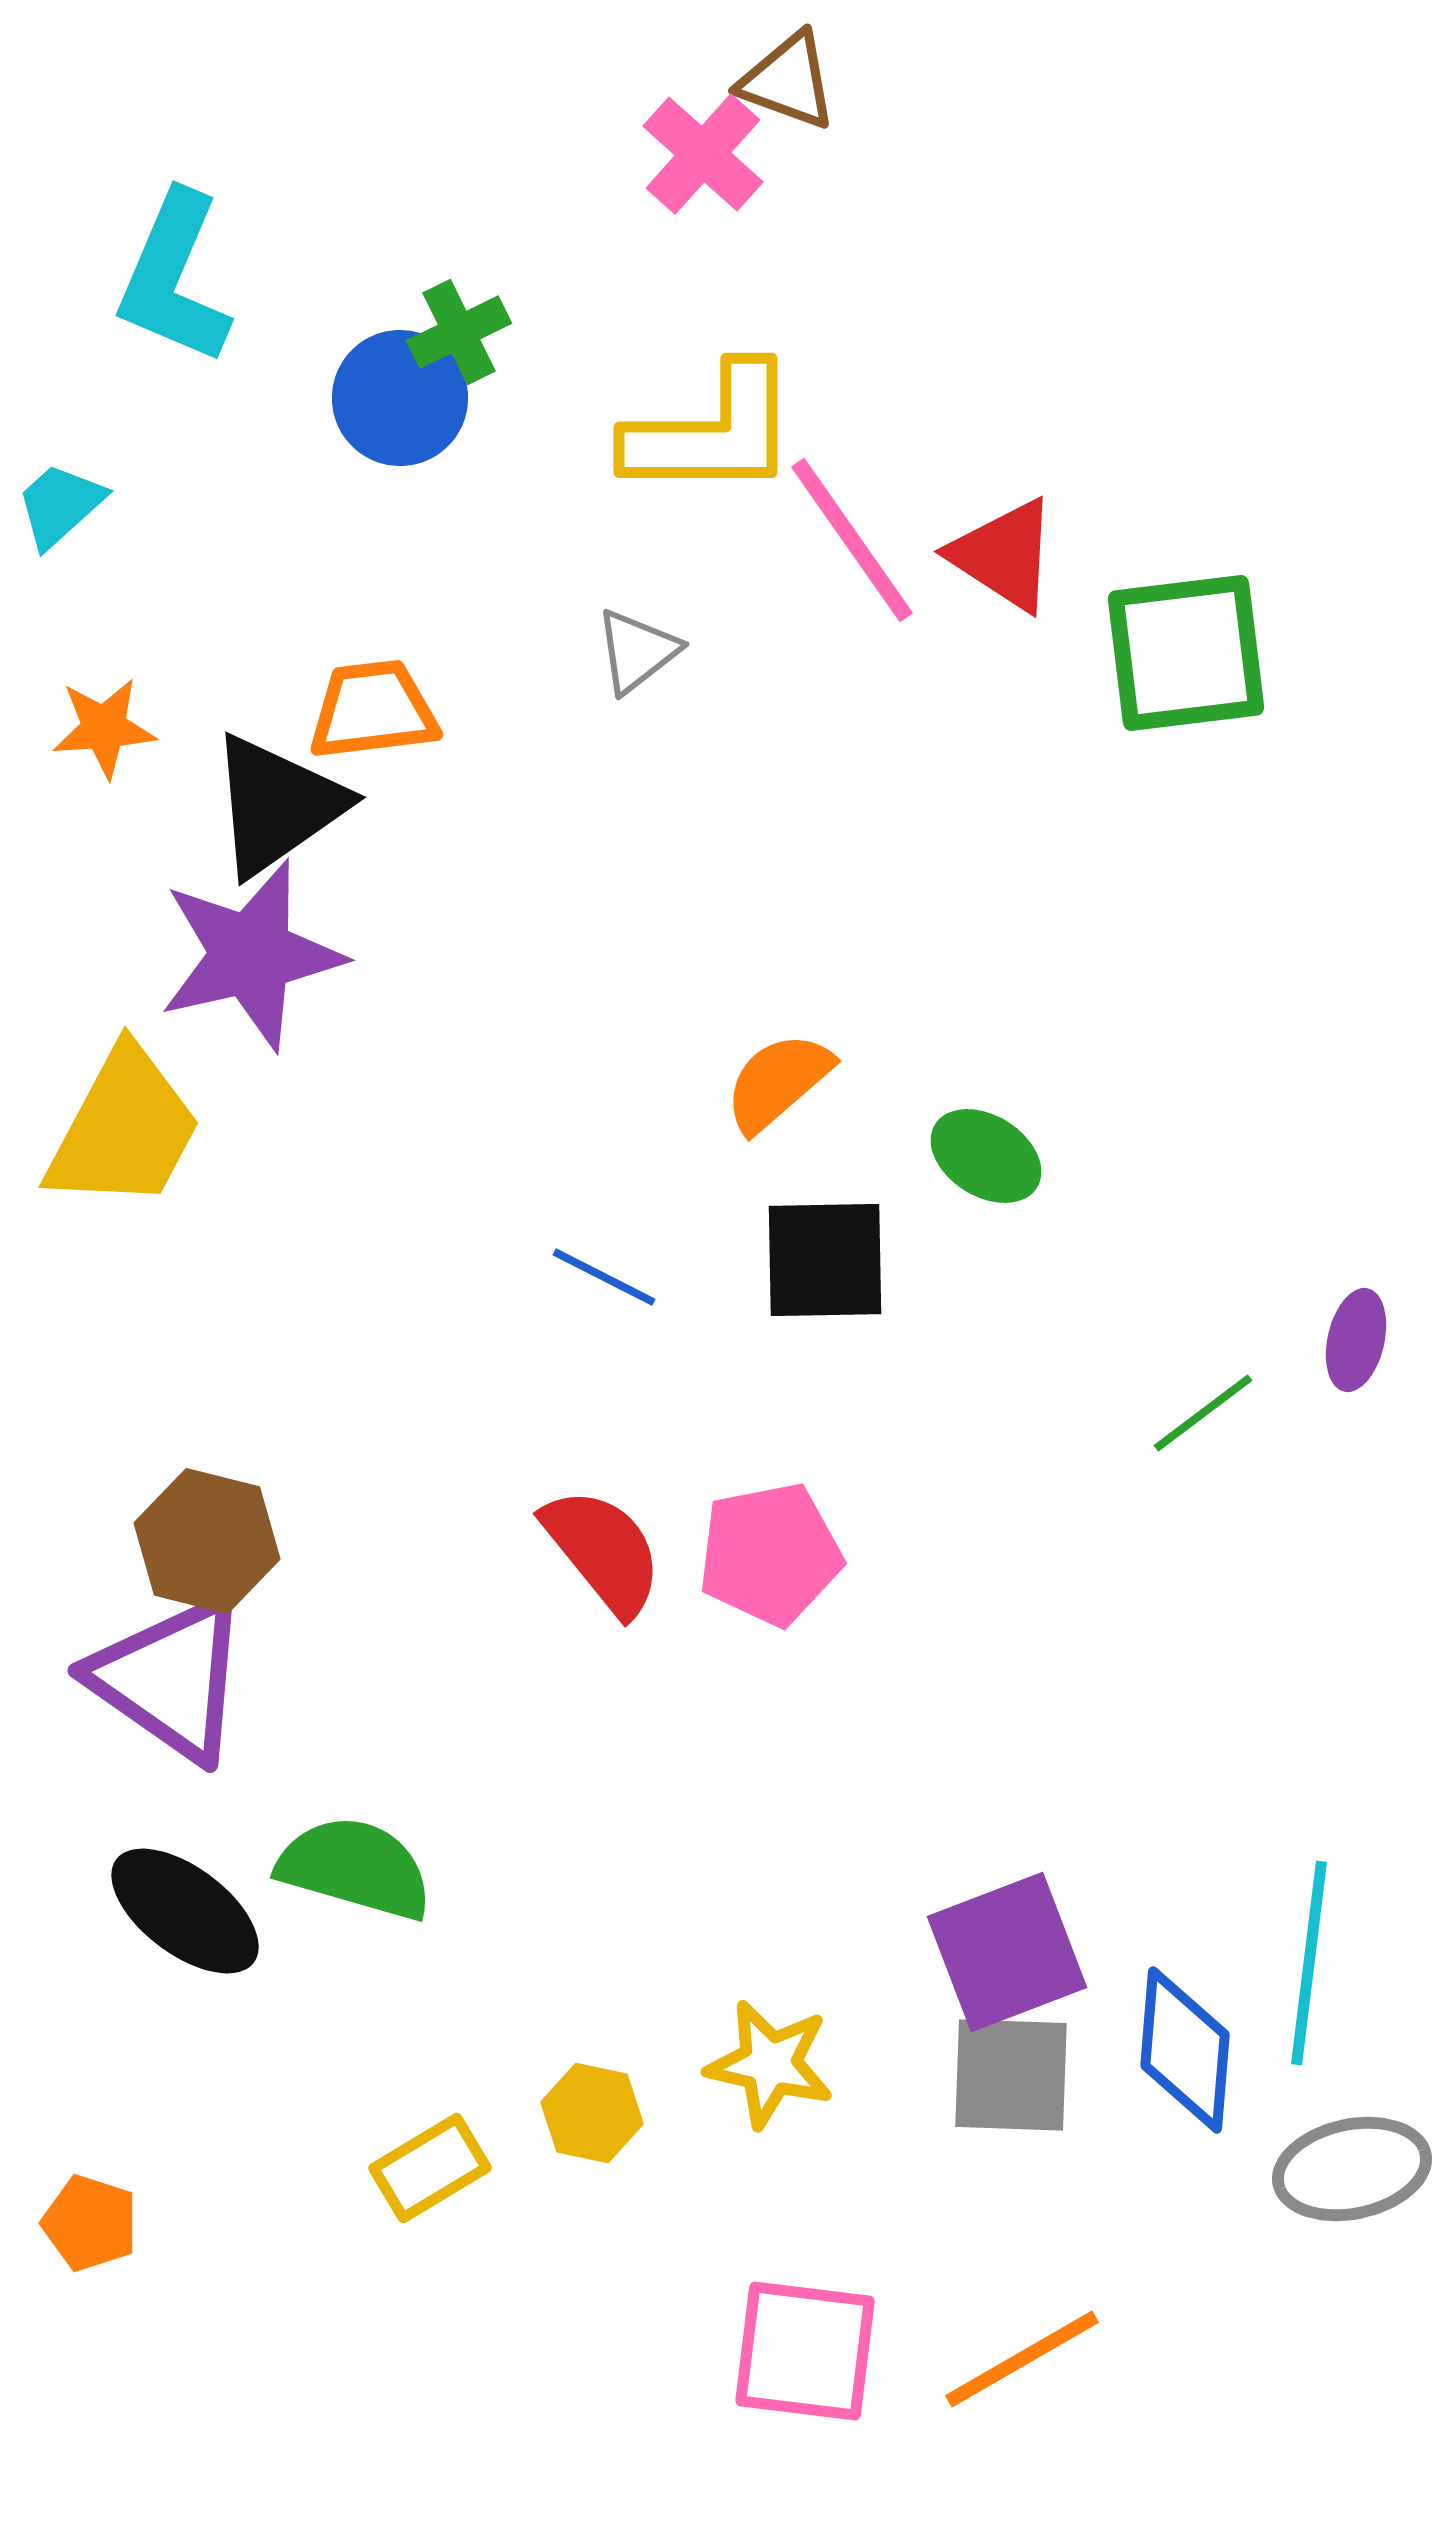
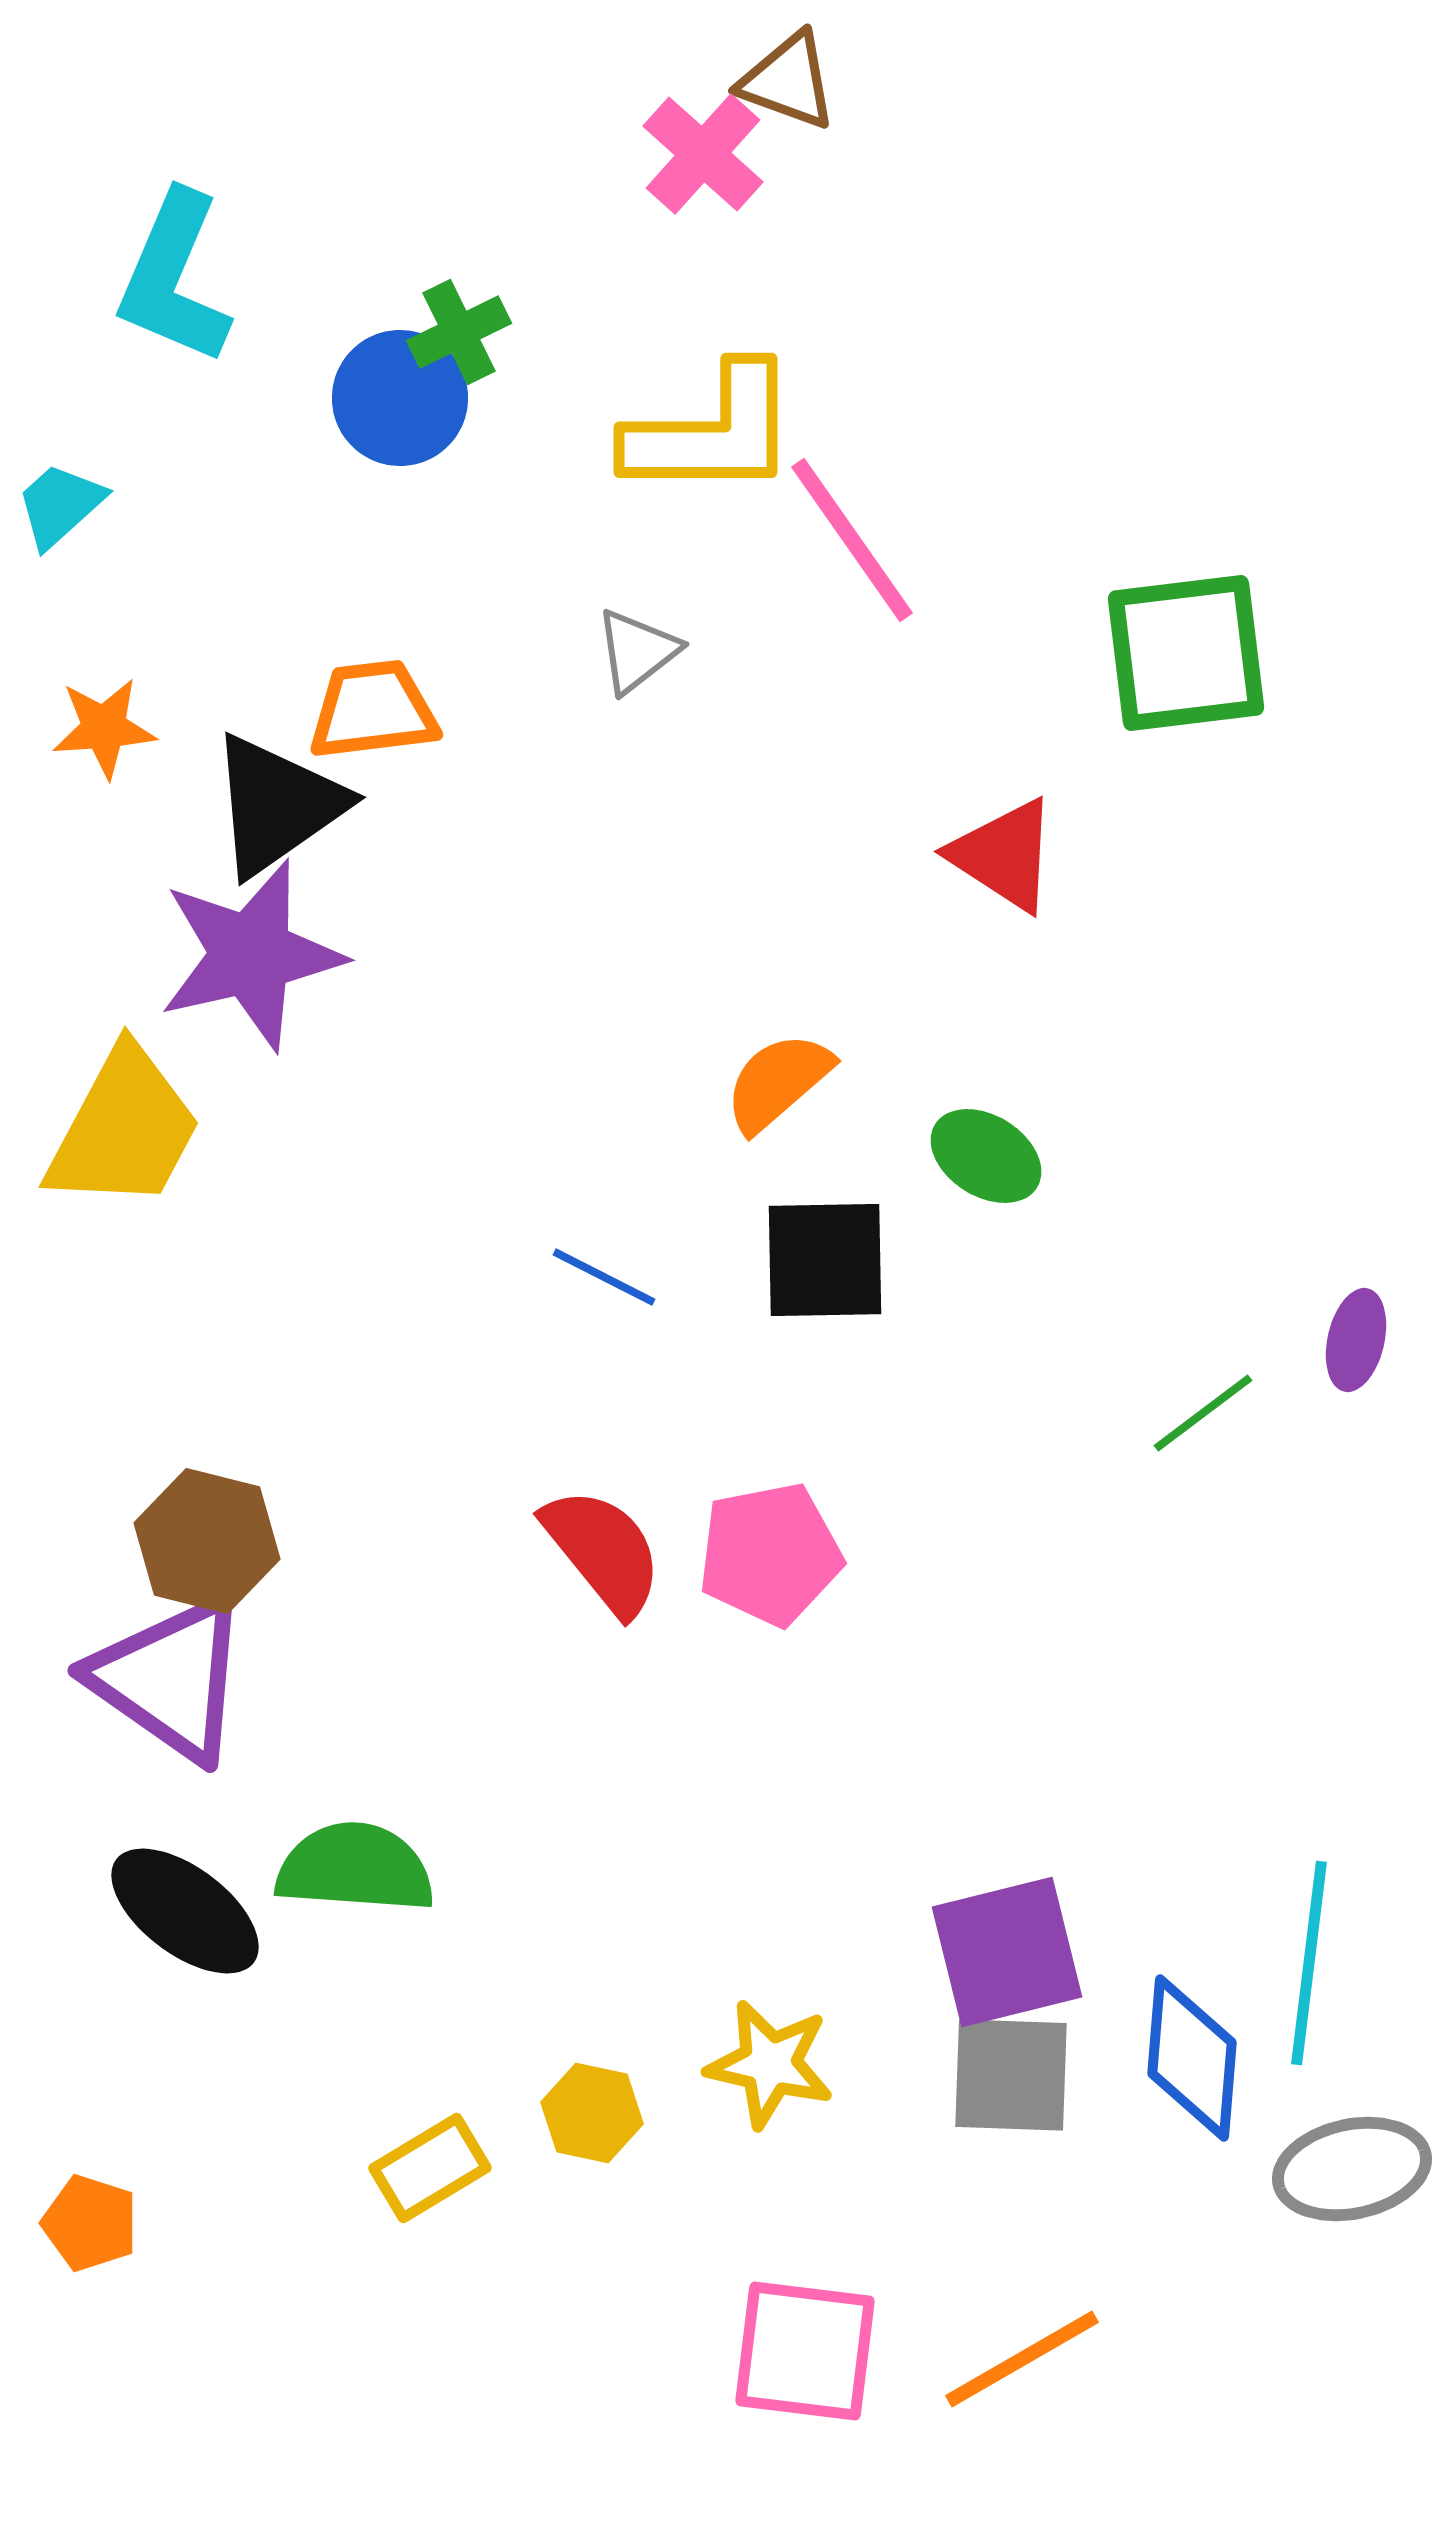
red triangle: moved 300 px down
green semicircle: rotated 12 degrees counterclockwise
purple square: rotated 7 degrees clockwise
blue diamond: moved 7 px right, 8 px down
